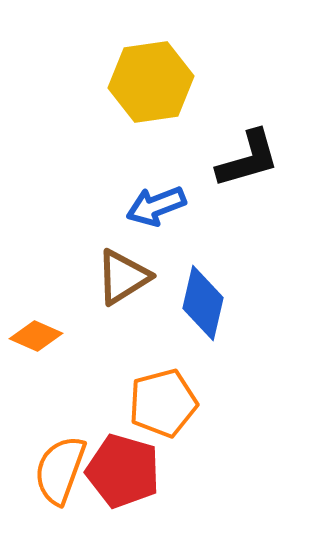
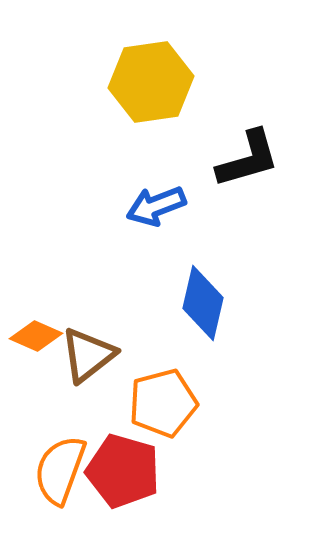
brown triangle: moved 35 px left, 78 px down; rotated 6 degrees counterclockwise
